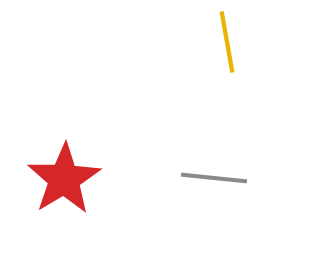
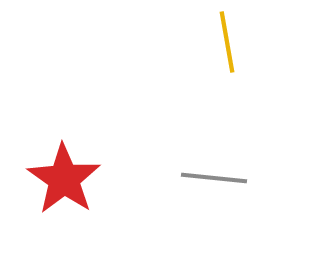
red star: rotated 6 degrees counterclockwise
